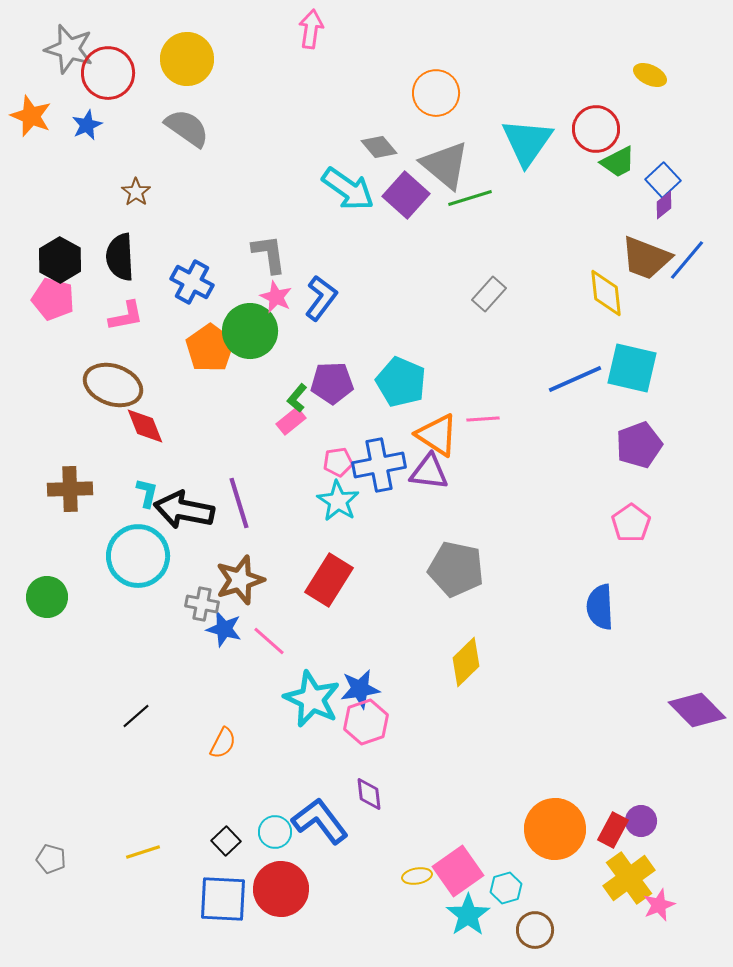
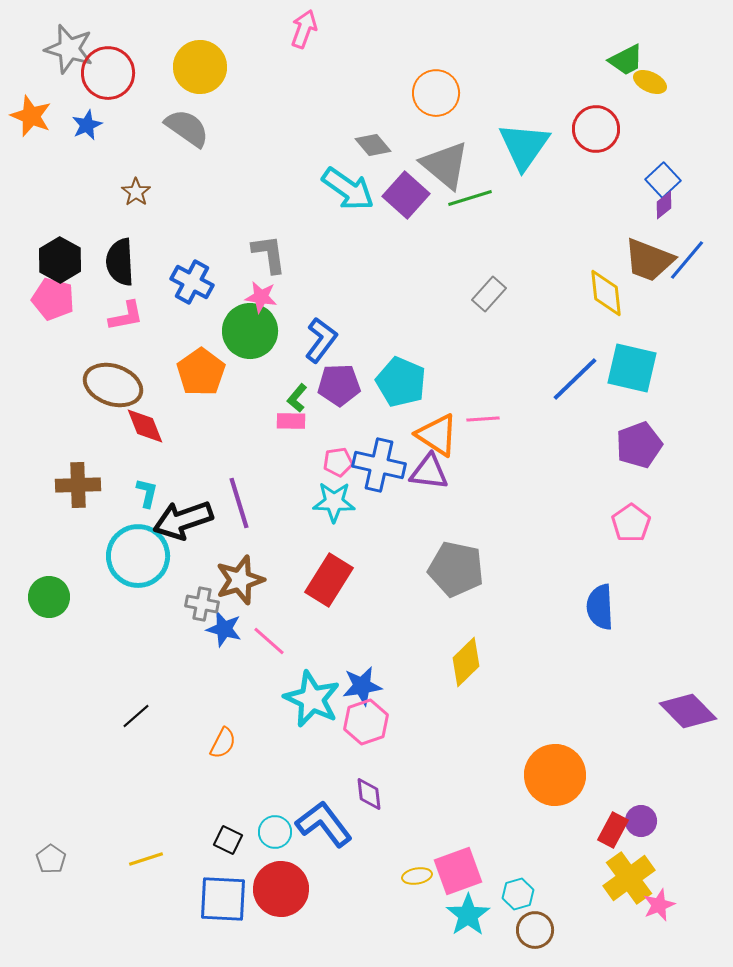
pink arrow at (311, 29): moved 7 px left; rotated 12 degrees clockwise
yellow circle at (187, 59): moved 13 px right, 8 px down
yellow ellipse at (650, 75): moved 7 px down
cyan triangle at (527, 142): moved 3 px left, 4 px down
gray diamond at (379, 147): moved 6 px left, 2 px up
green trapezoid at (618, 162): moved 8 px right, 102 px up
black semicircle at (120, 257): moved 5 px down
brown trapezoid at (646, 258): moved 3 px right, 2 px down
pink star at (276, 297): moved 15 px left; rotated 16 degrees counterclockwise
blue L-shape at (321, 298): moved 42 px down
orange pentagon at (210, 348): moved 9 px left, 24 px down
blue line at (575, 379): rotated 20 degrees counterclockwise
purple pentagon at (332, 383): moved 7 px right, 2 px down
pink rectangle at (291, 421): rotated 40 degrees clockwise
blue cross at (379, 465): rotated 24 degrees clockwise
brown cross at (70, 489): moved 8 px right, 4 px up
cyan star at (338, 501): moved 4 px left, 1 px down; rotated 30 degrees counterclockwise
black arrow at (184, 510): moved 1 px left, 10 px down; rotated 30 degrees counterclockwise
green circle at (47, 597): moved 2 px right
blue star at (360, 689): moved 2 px right, 3 px up
purple diamond at (697, 710): moved 9 px left, 1 px down
blue L-shape at (320, 821): moved 4 px right, 3 px down
orange circle at (555, 829): moved 54 px up
black square at (226, 841): moved 2 px right, 1 px up; rotated 20 degrees counterclockwise
yellow line at (143, 852): moved 3 px right, 7 px down
gray pentagon at (51, 859): rotated 20 degrees clockwise
pink square at (458, 871): rotated 15 degrees clockwise
cyan hexagon at (506, 888): moved 12 px right, 6 px down
